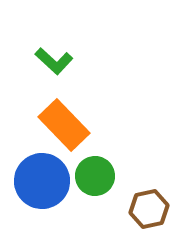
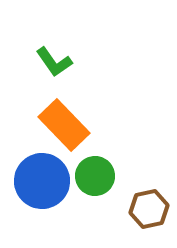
green L-shape: moved 1 px down; rotated 12 degrees clockwise
